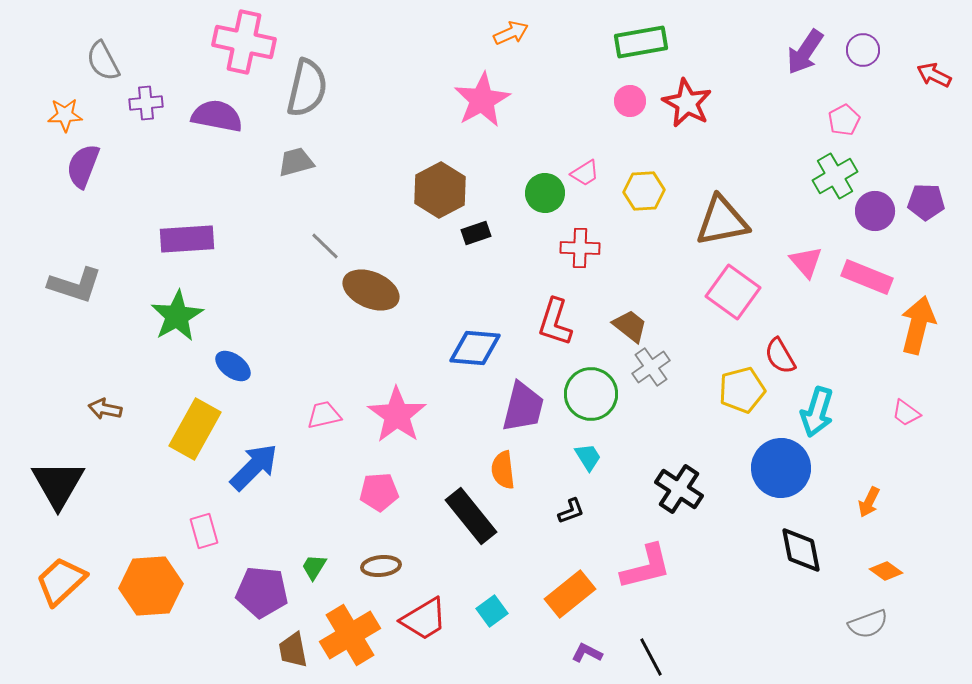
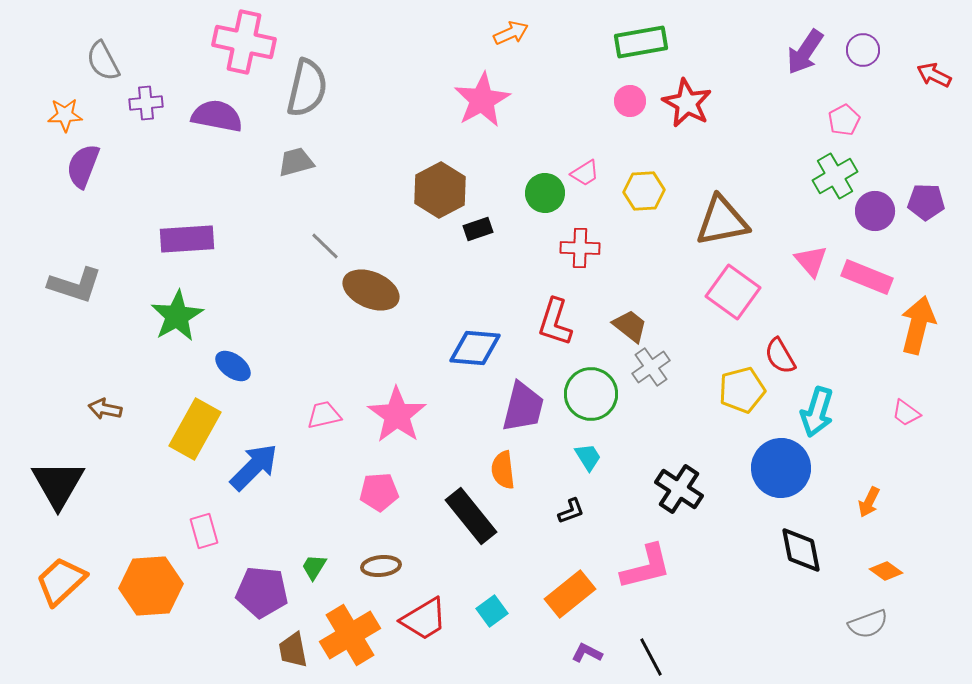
black rectangle at (476, 233): moved 2 px right, 4 px up
pink triangle at (806, 262): moved 5 px right, 1 px up
